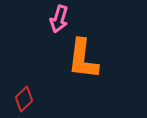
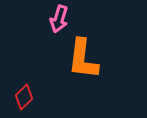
red diamond: moved 2 px up
